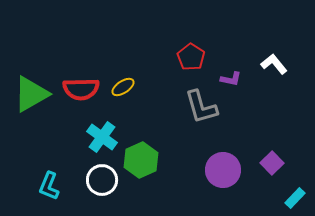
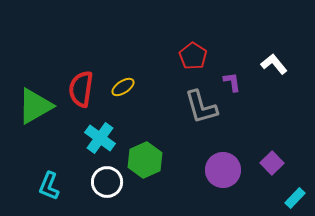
red pentagon: moved 2 px right, 1 px up
purple L-shape: moved 1 px right, 3 px down; rotated 110 degrees counterclockwise
red semicircle: rotated 99 degrees clockwise
green triangle: moved 4 px right, 12 px down
cyan cross: moved 2 px left, 1 px down
green hexagon: moved 4 px right
white circle: moved 5 px right, 2 px down
